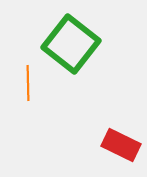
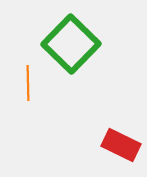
green square: rotated 6 degrees clockwise
